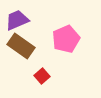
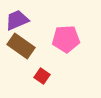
pink pentagon: rotated 20 degrees clockwise
red square: rotated 14 degrees counterclockwise
